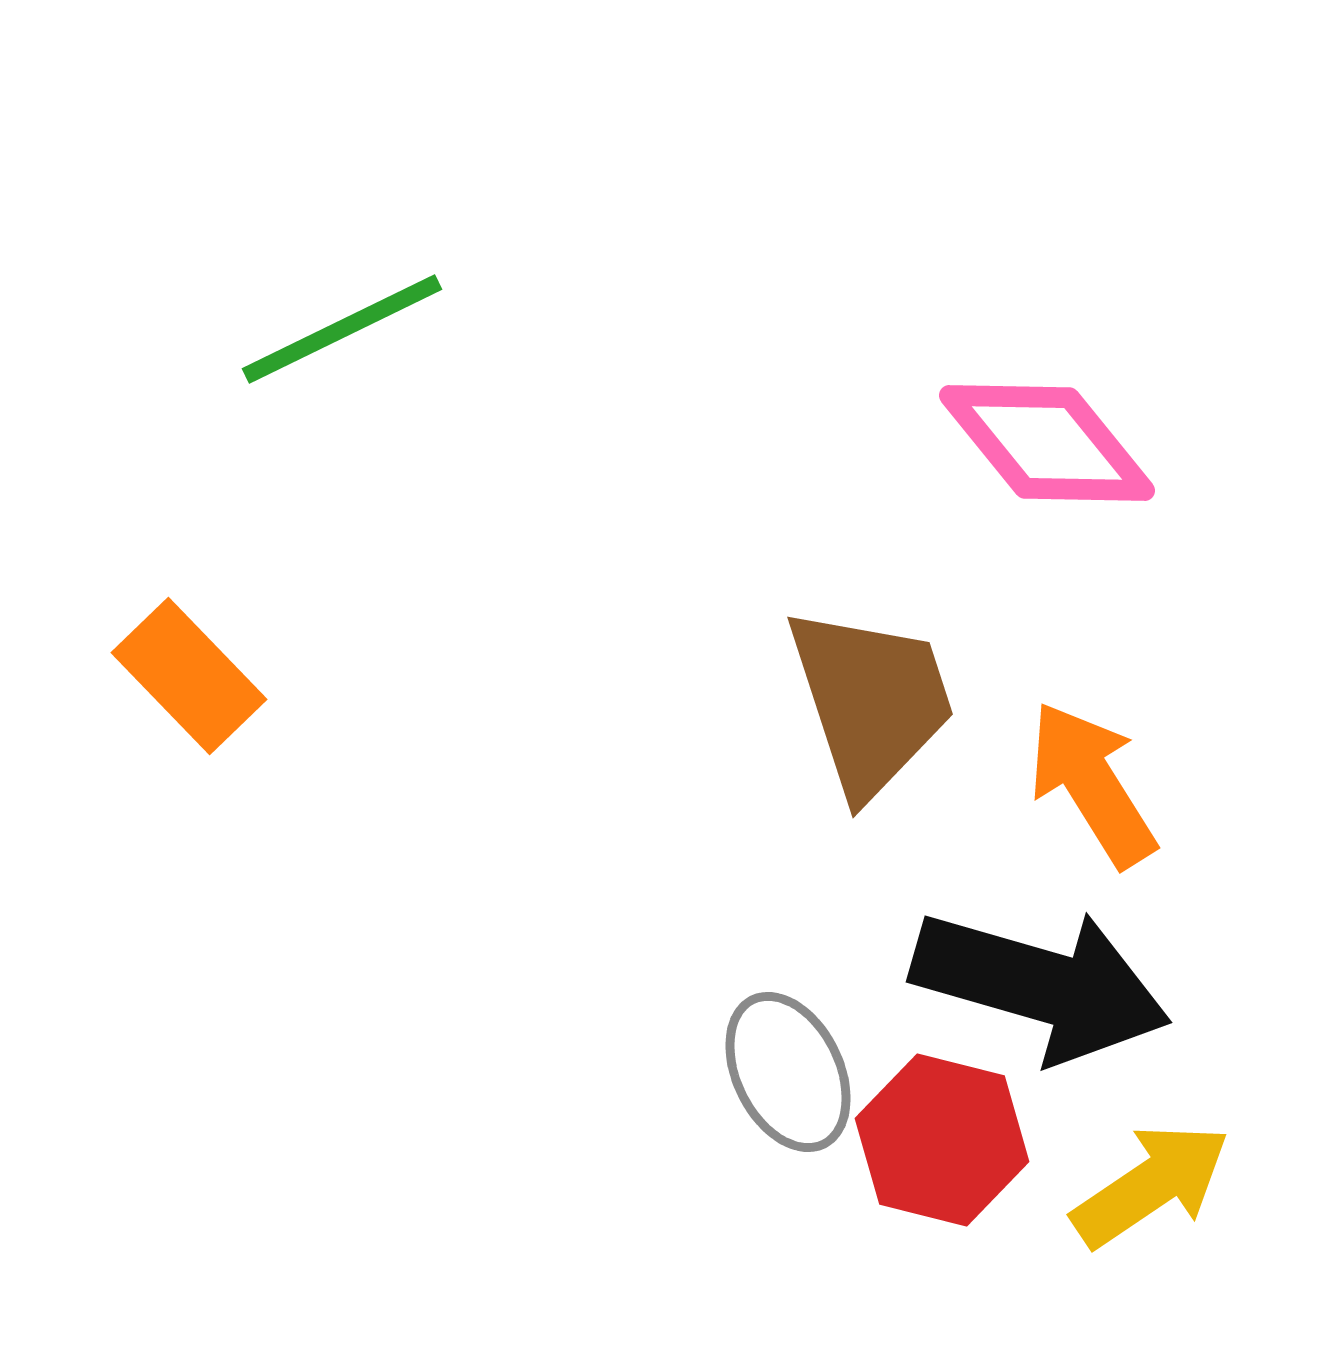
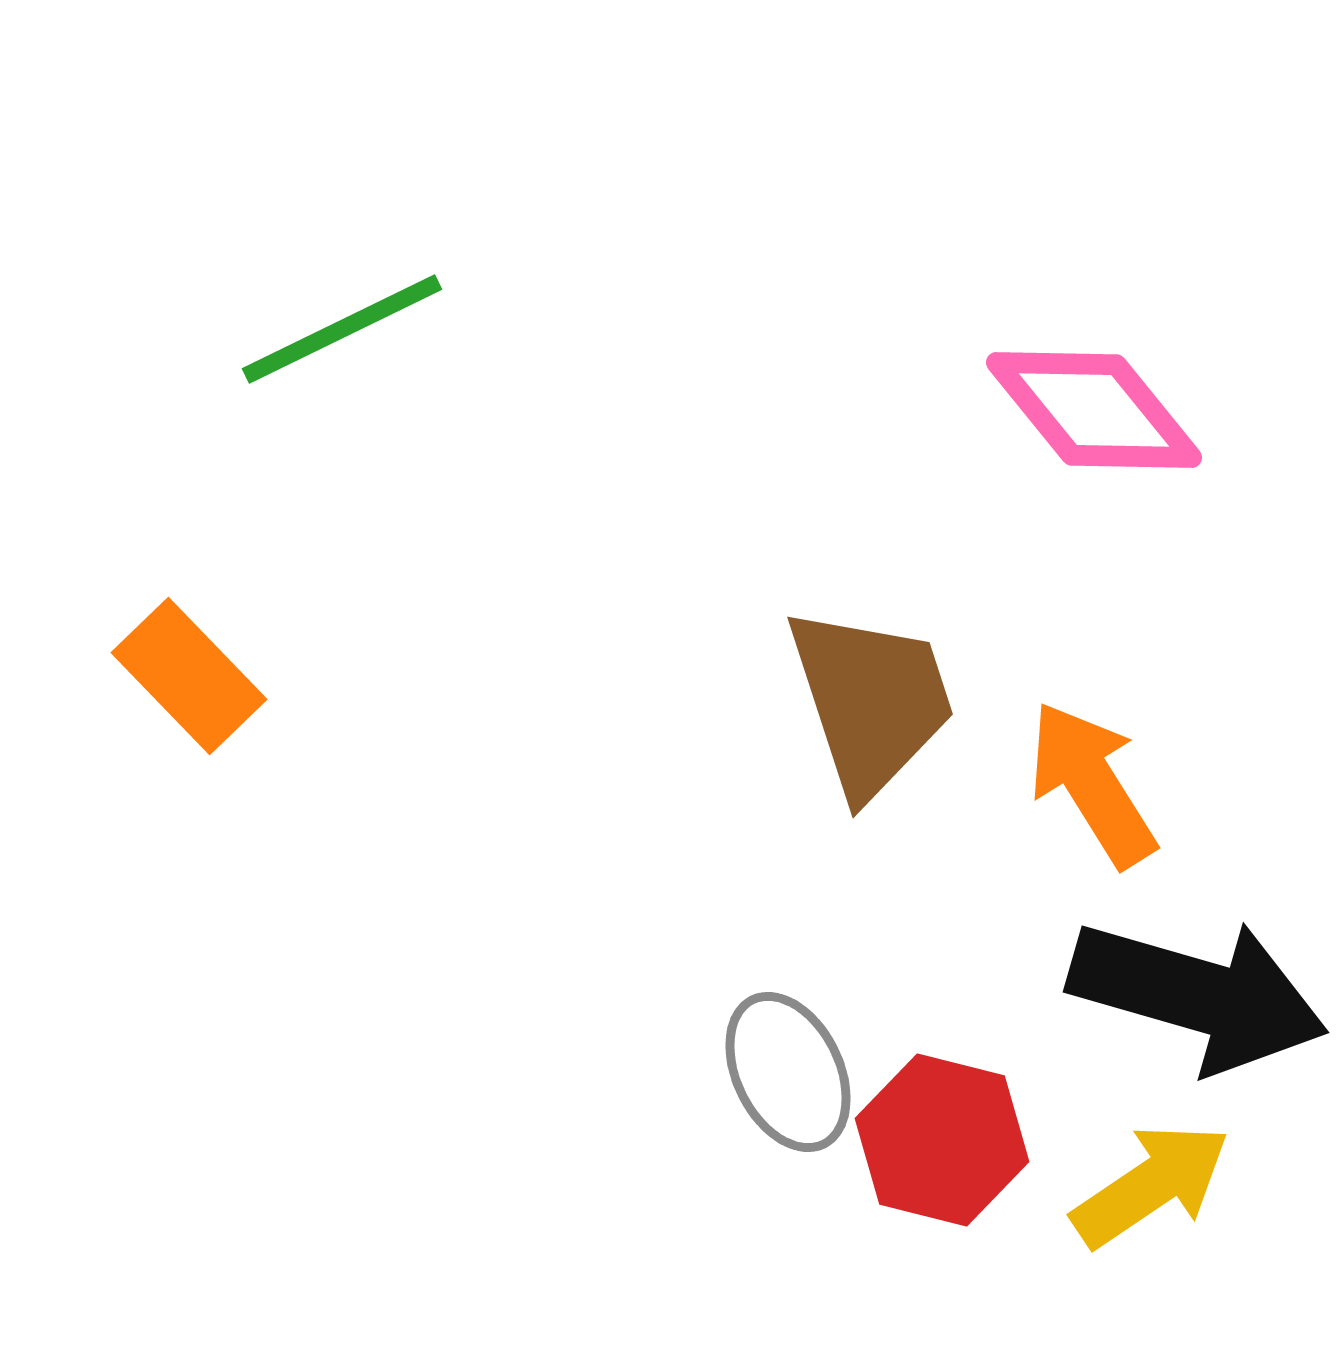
pink diamond: moved 47 px right, 33 px up
black arrow: moved 157 px right, 10 px down
